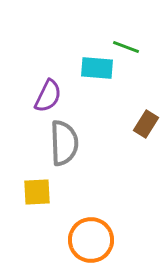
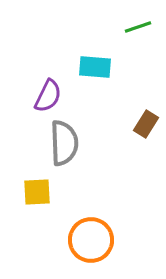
green line: moved 12 px right, 20 px up; rotated 40 degrees counterclockwise
cyan rectangle: moved 2 px left, 1 px up
